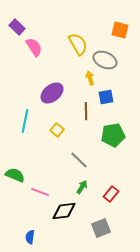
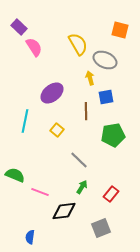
purple rectangle: moved 2 px right
